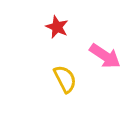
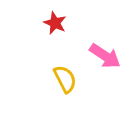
red star: moved 2 px left, 4 px up
